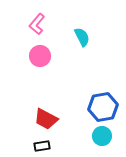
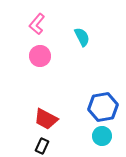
black rectangle: rotated 56 degrees counterclockwise
